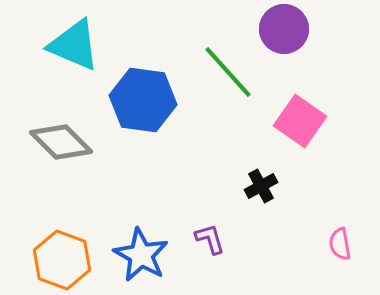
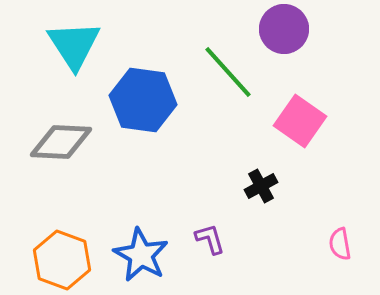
cyan triangle: rotated 34 degrees clockwise
gray diamond: rotated 42 degrees counterclockwise
